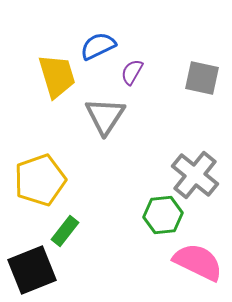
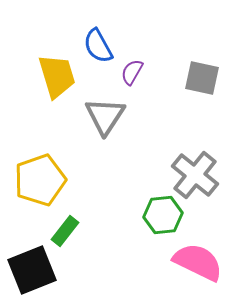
blue semicircle: rotated 93 degrees counterclockwise
